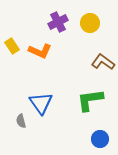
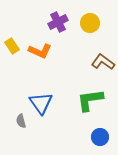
blue circle: moved 2 px up
